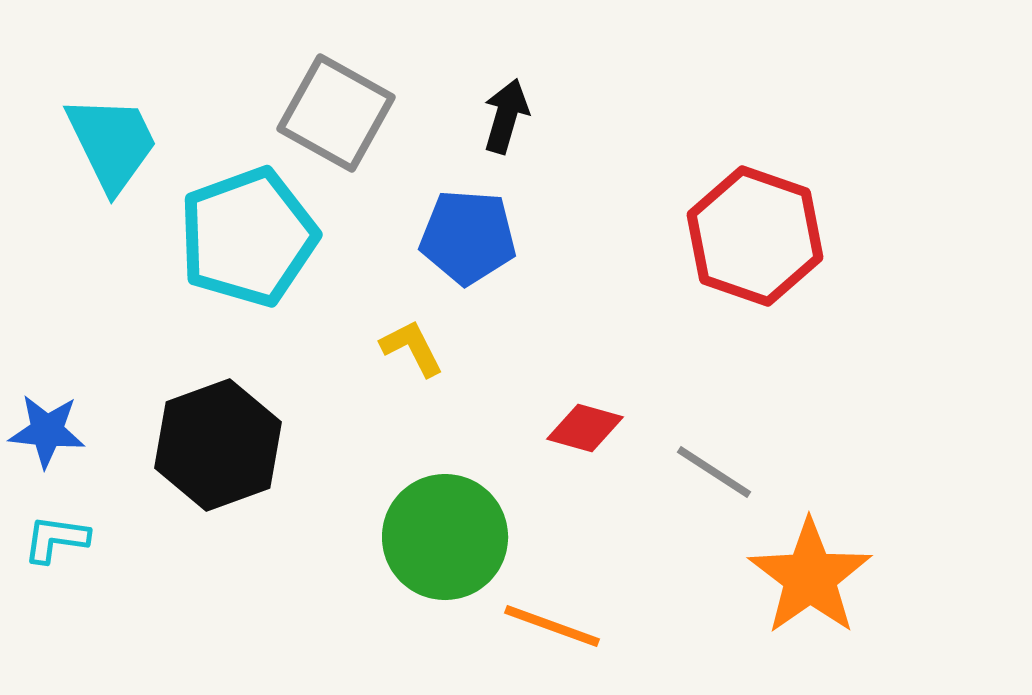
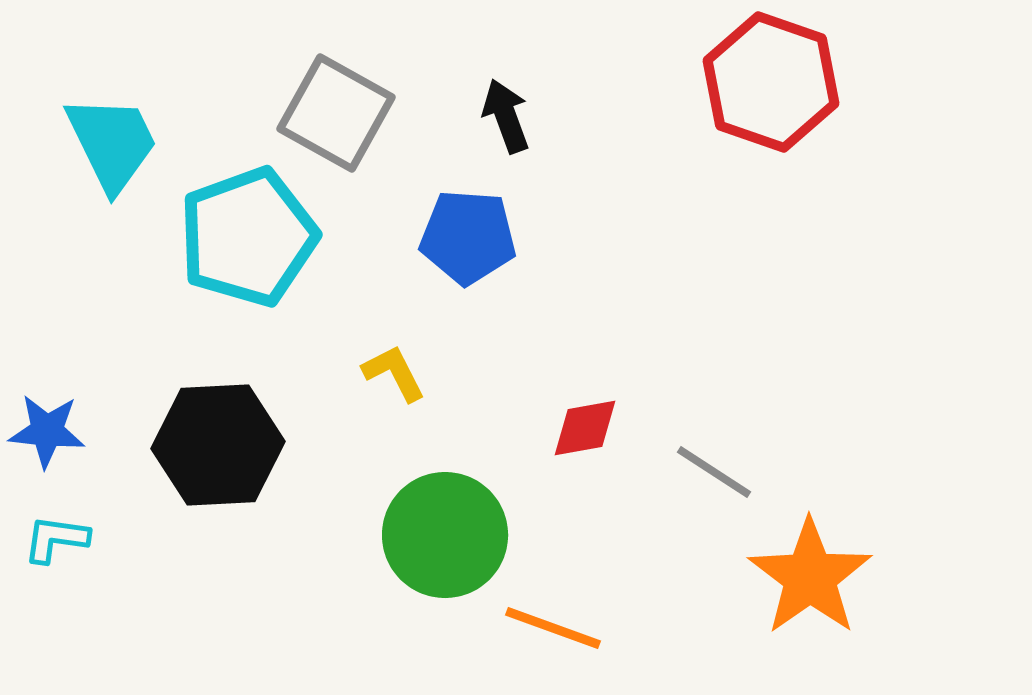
black arrow: rotated 36 degrees counterclockwise
red hexagon: moved 16 px right, 154 px up
yellow L-shape: moved 18 px left, 25 px down
red diamond: rotated 26 degrees counterclockwise
black hexagon: rotated 17 degrees clockwise
green circle: moved 2 px up
orange line: moved 1 px right, 2 px down
